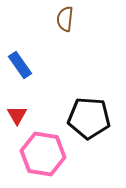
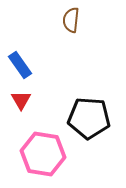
brown semicircle: moved 6 px right, 1 px down
red triangle: moved 4 px right, 15 px up
